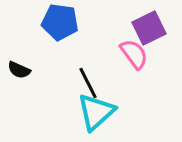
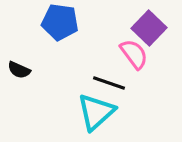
purple square: rotated 20 degrees counterclockwise
black line: moved 21 px right; rotated 44 degrees counterclockwise
